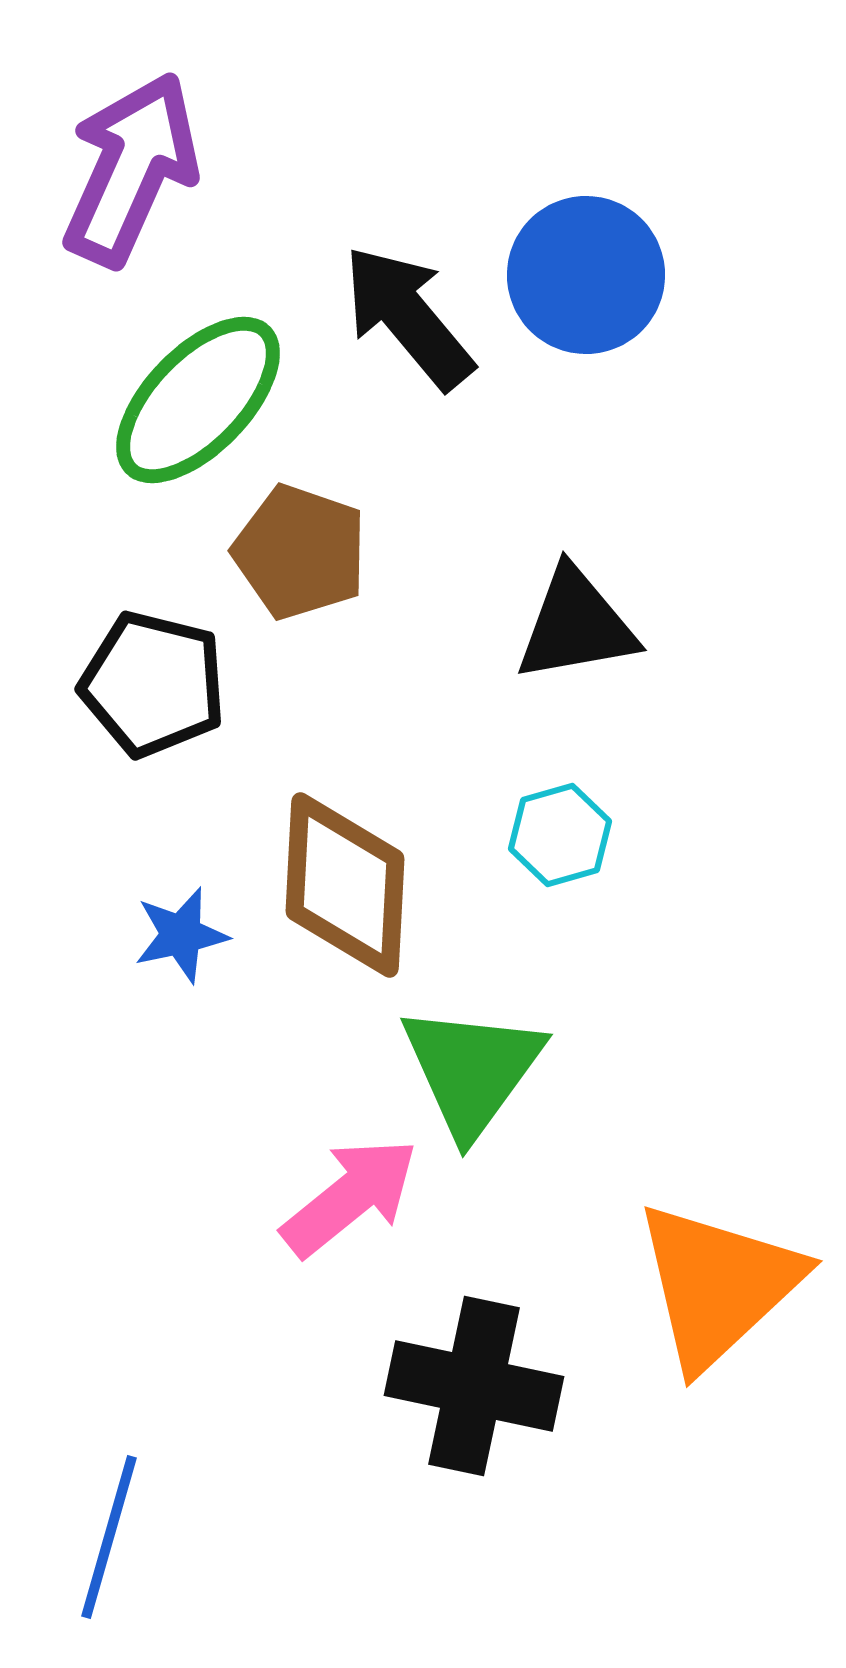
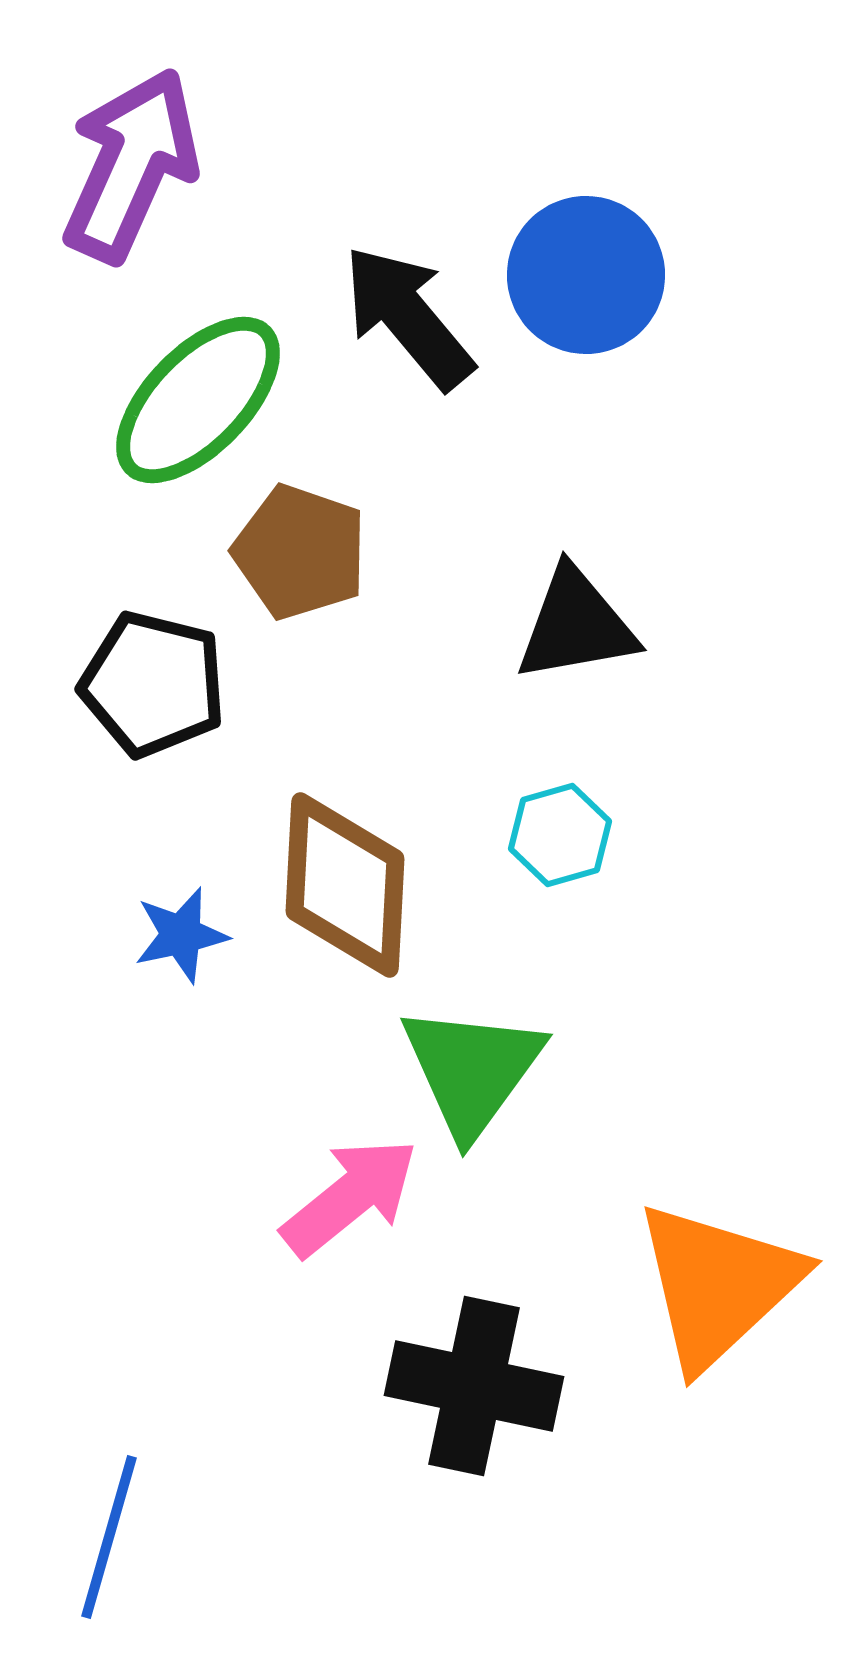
purple arrow: moved 4 px up
